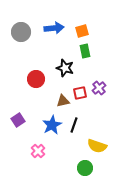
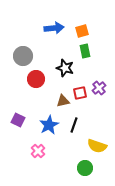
gray circle: moved 2 px right, 24 px down
purple square: rotated 32 degrees counterclockwise
blue star: moved 3 px left
